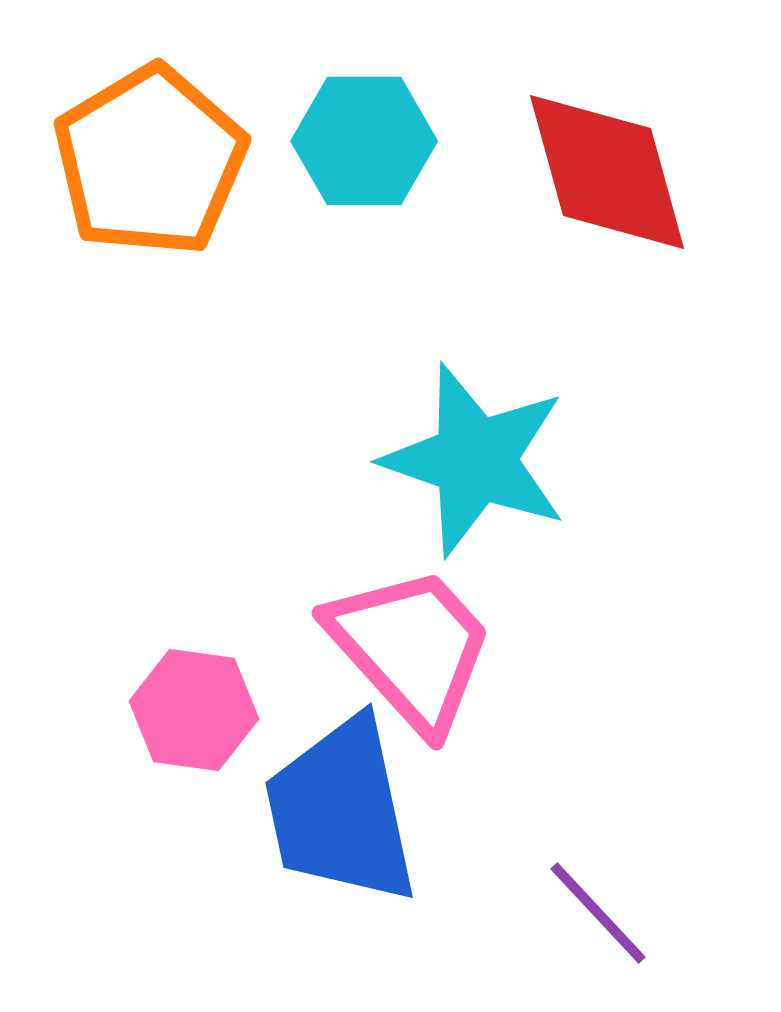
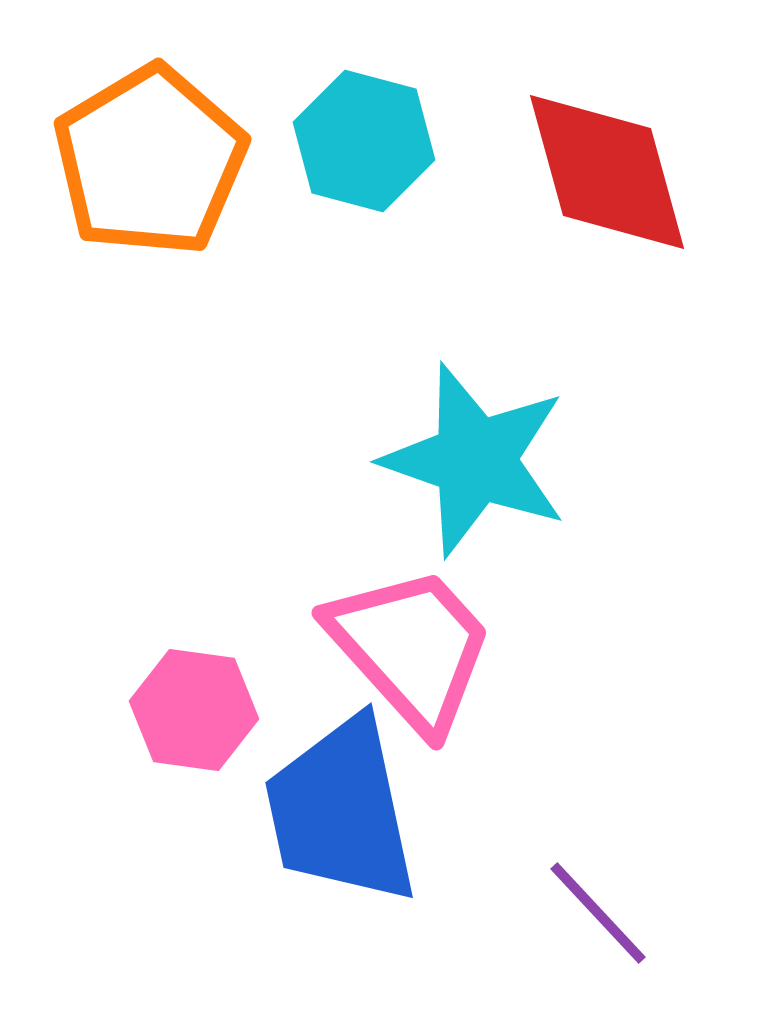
cyan hexagon: rotated 15 degrees clockwise
